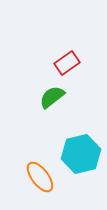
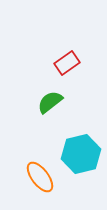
green semicircle: moved 2 px left, 5 px down
